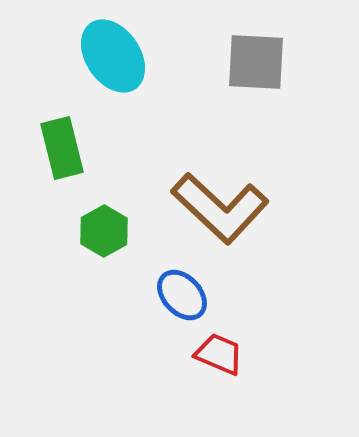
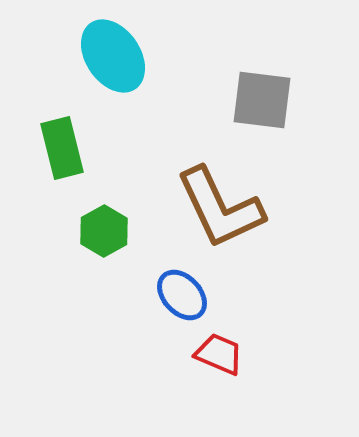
gray square: moved 6 px right, 38 px down; rotated 4 degrees clockwise
brown L-shape: rotated 22 degrees clockwise
